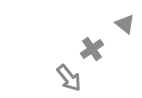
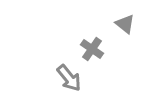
gray cross: rotated 20 degrees counterclockwise
